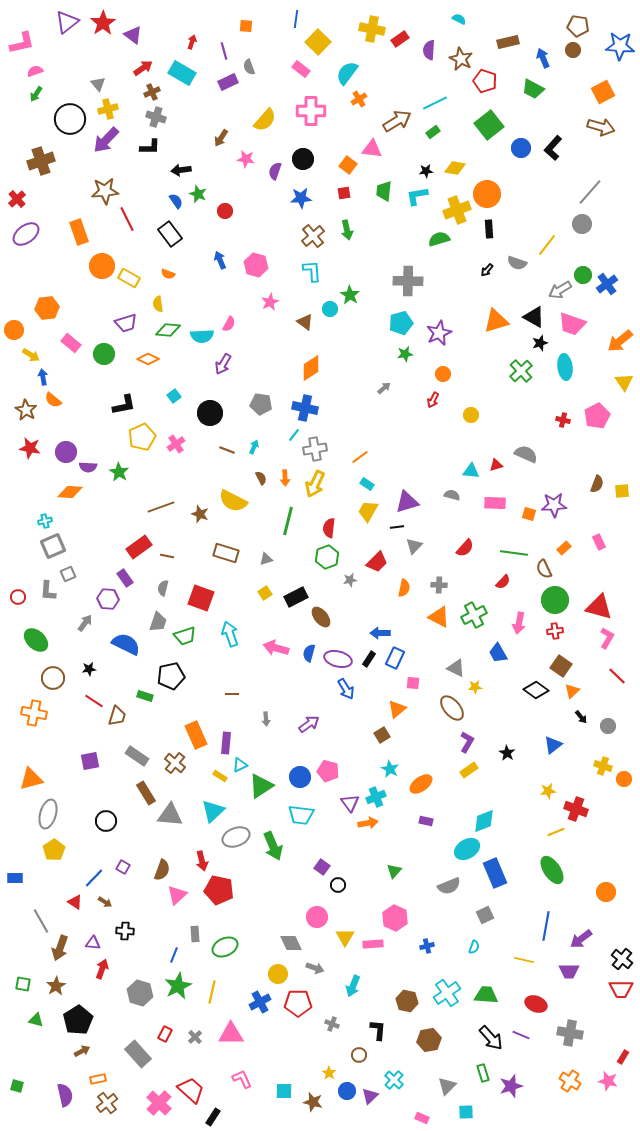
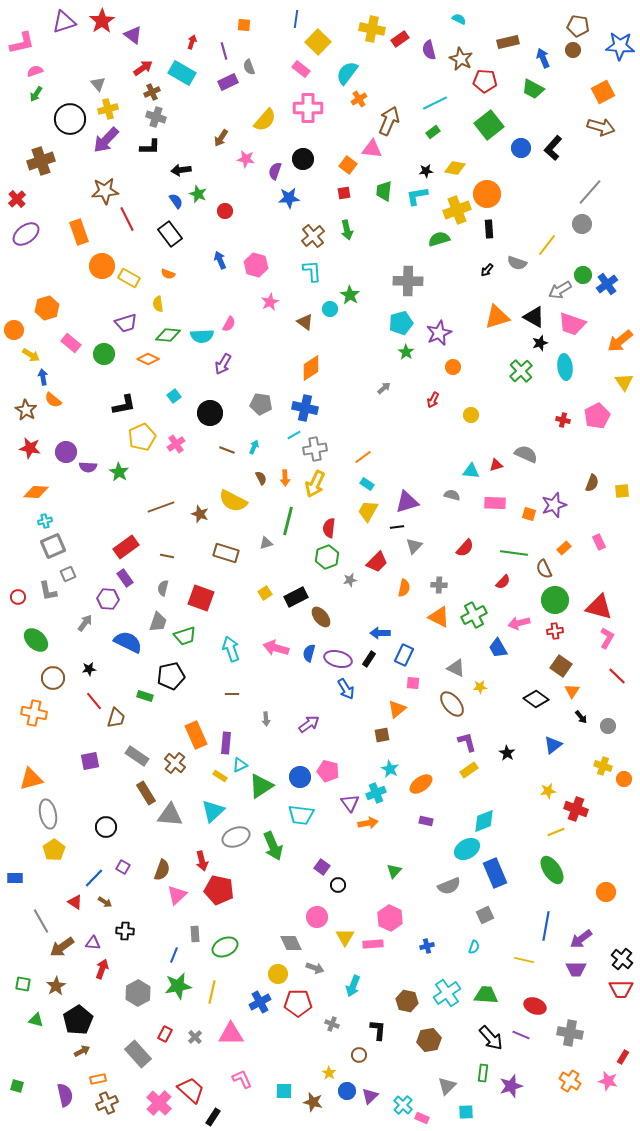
purple triangle at (67, 22): moved 3 px left; rotated 20 degrees clockwise
red star at (103, 23): moved 1 px left, 2 px up
orange square at (246, 26): moved 2 px left, 1 px up
purple semicircle at (429, 50): rotated 18 degrees counterclockwise
red pentagon at (485, 81): rotated 15 degrees counterclockwise
pink cross at (311, 111): moved 3 px left, 3 px up
brown arrow at (397, 121): moved 8 px left; rotated 36 degrees counterclockwise
blue star at (301, 198): moved 12 px left
orange hexagon at (47, 308): rotated 10 degrees counterclockwise
orange triangle at (496, 321): moved 1 px right, 4 px up
green diamond at (168, 330): moved 5 px down
green star at (405, 354): moved 1 px right, 2 px up; rotated 28 degrees counterclockwise
orange circle at (443, 374): moved 10 px right, 7 px up
cyan line at (294, 435): rotated 24 degrees clockwise
orange line at (360, 457): moved 3 px right
brown semicircle at (597, 484): moved 5 px left, 1 px up
orange diamond at (70, 492): moved 34 px left
purple star at (554, 505): rotated 15 degrees counterclockwise
red rectangle at (139, 547): moved 13 px left
gray triangle at (266, 559): moved 16 px up
gray L-shape at (48, 591): rotated 15 degrees counterclockwise
pink arrow at (519, 623): rotated 65 degrees clockwise
cyan arrow at (230, 634): moved 1 px right, 15 px down
blue semicircle at (126, 644): moved 2 px right, 2 px up
blue trapezoid at (498, 653): moved 5 px up
blue rectangle at (395, 658): moved 9 px right, 3 px up
yellow star at (475, 687): moved 5 px right
black diamond at (536, 690): moved 9 px down
orange triangle at (572, 691): rotated 14 degrees counterclockwise
red line at (94, 701): rotated 18 degrees clockwise
brown ellipse at (452, 708): moved 4 px up
brown trapezoid at (117, 716): moved 1 px left, 2 px down
brown square at (382, 735): rotated 21 degrees clockwise
purple L-shape at (467, 742): rotated 45 degrees counterclockwise
cyan cross at (376, 797): moved 4 px up
gray ellipse at (48, 814): rotated 28 degrees counterclockwise
black circle at (106, 821): moved 6 px down
pink hexagon at (395, 918): moved 5 px left
brown arrow at (60, 948): moved 2 px right, 1 px up; rotated 35 degrees clockwise
purple trapezoid at (569, 971): moved 7 px right, 2 px up
green star at (178, 986): rotated 16 degrees clockwise
gray hexagon at (140, 993): moved 2 px left; rotated 15 degrees clockwise
red ellipse at (536, 1004): moved 1 px left, 2 px down
green rectangle at (483, 1073): rotated 24 degrees clockwise
cyan cross at (394, 1080): moved 9 px right, 25 px down
brown cross at (107, 1103): rotated 15 degrees clockwise
